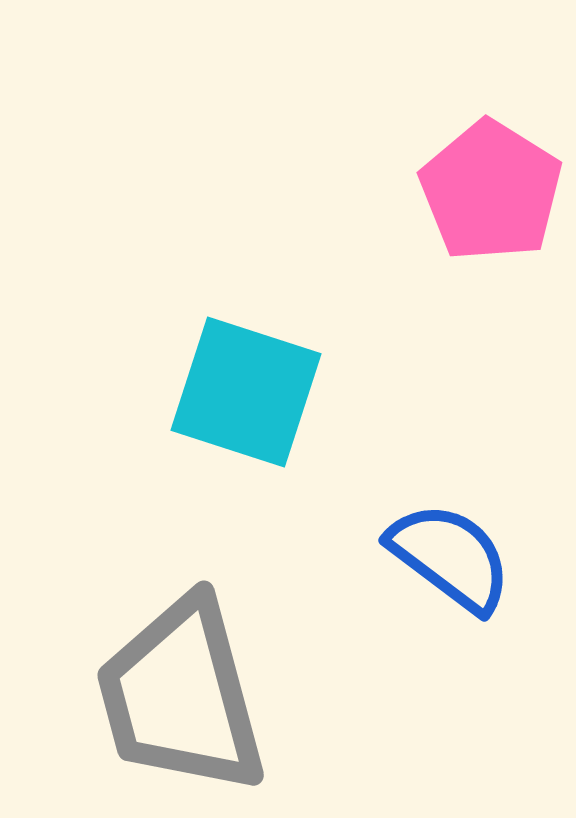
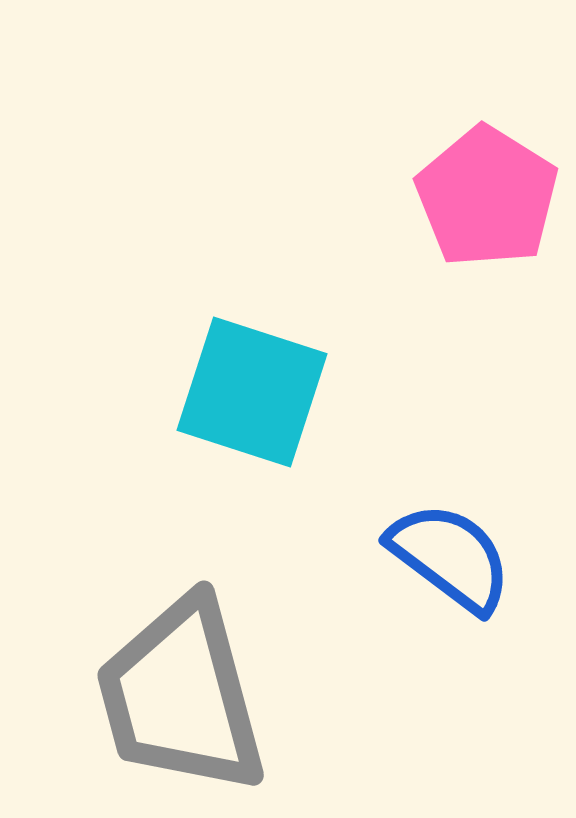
pink pentagon: moved 4 px left, 6 px down
cyan square: moved 6 px right
